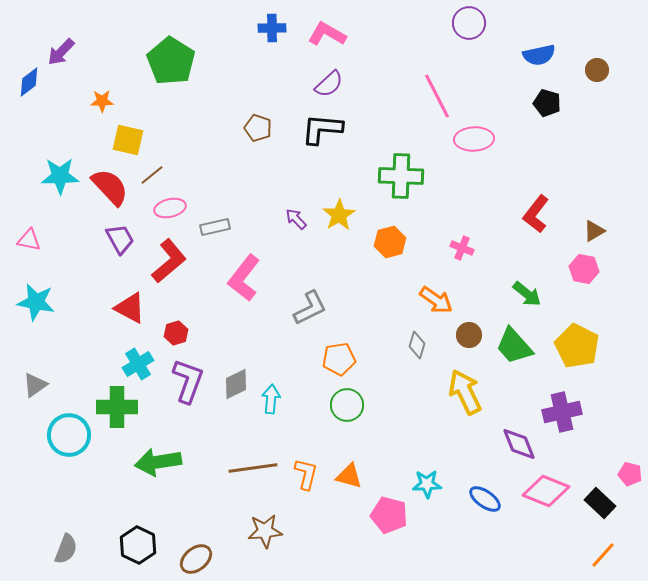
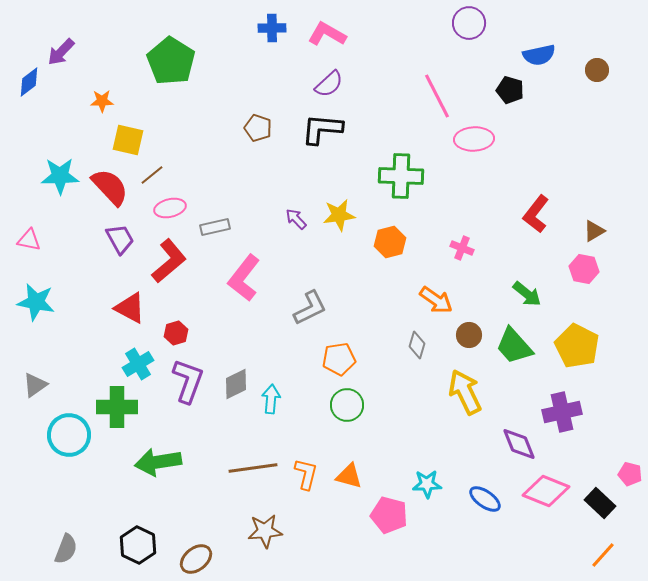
black pentagon at (547, 103): moved 37 px left, 13 px up
yellow star at (339, 215): rotated 24 degrees clockwise
